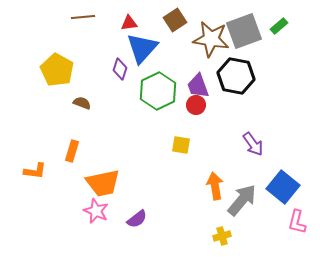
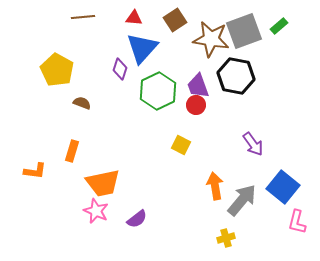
red triangle: moved 5 px right, 5 px up; rotated 12 degrees clockwise
yellow square: rotated 18 degrees clockwise
yellow cross: moved 4 px right, 2 px down
